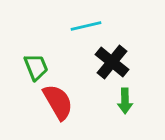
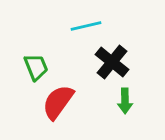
red semicircle: rotated 114 degrees counterclockwise
